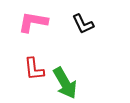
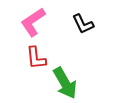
pink L-shape: rotated 44 degrees counterclockwise
red L-shape: moved 2 px right, 11 px up
